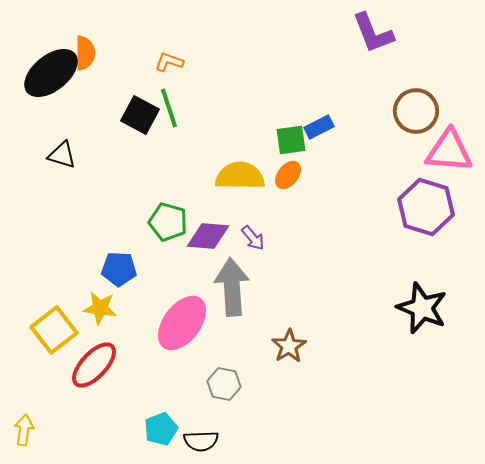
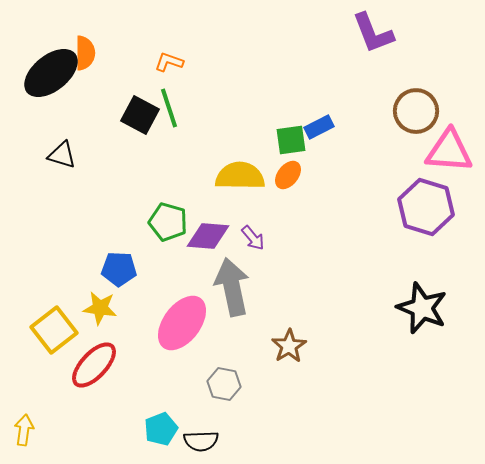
gray arrow: rotated 8 degrees counterclockwise
